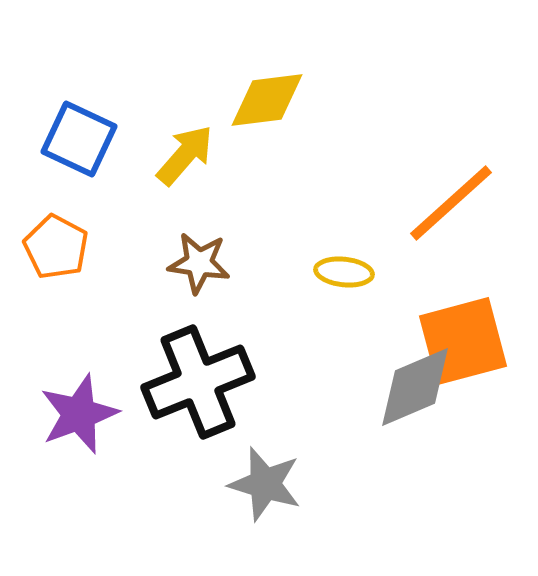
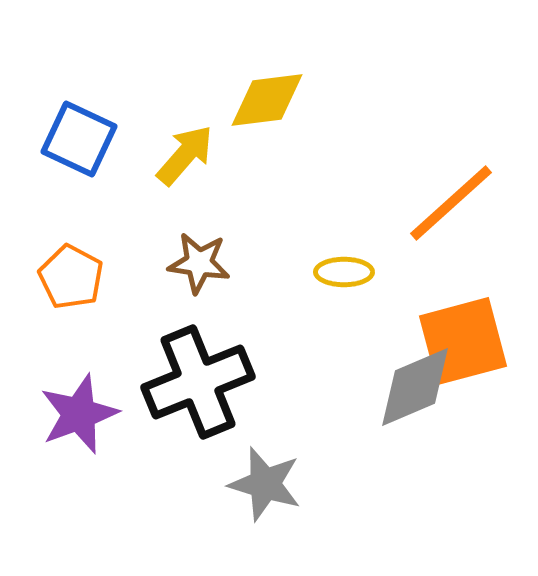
orange pentagon: moved 15 px right, 30 px down
yellow ellipse: rotated 6 degrees counterclockwise
